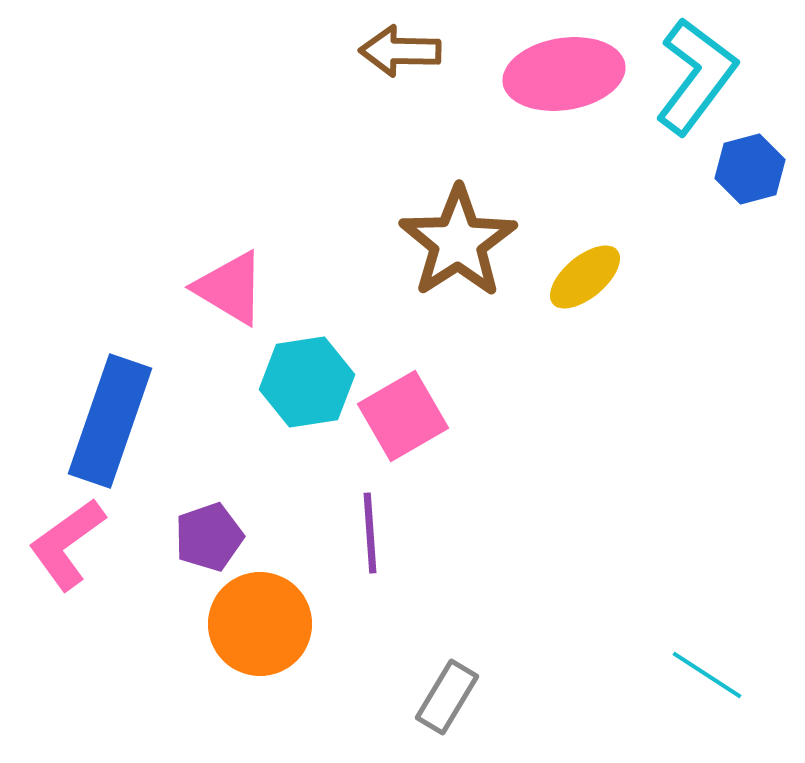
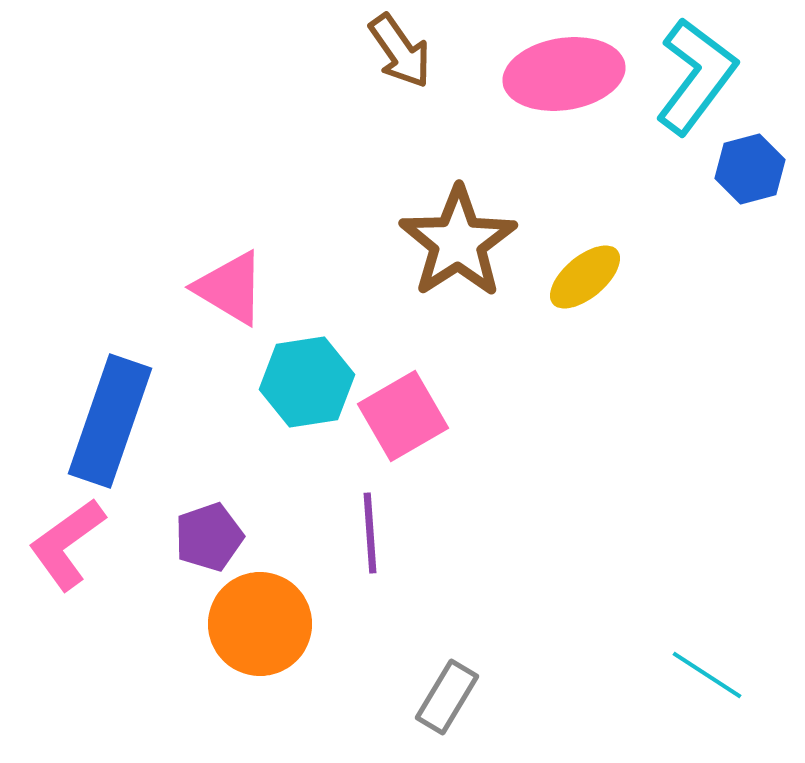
brown arrow: rotated 126 degrees counterclockwise
